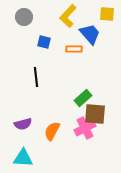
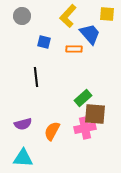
gray circle: moved 2 px left, 1 px up
pink cross: rotated 15 degrees clockwise
